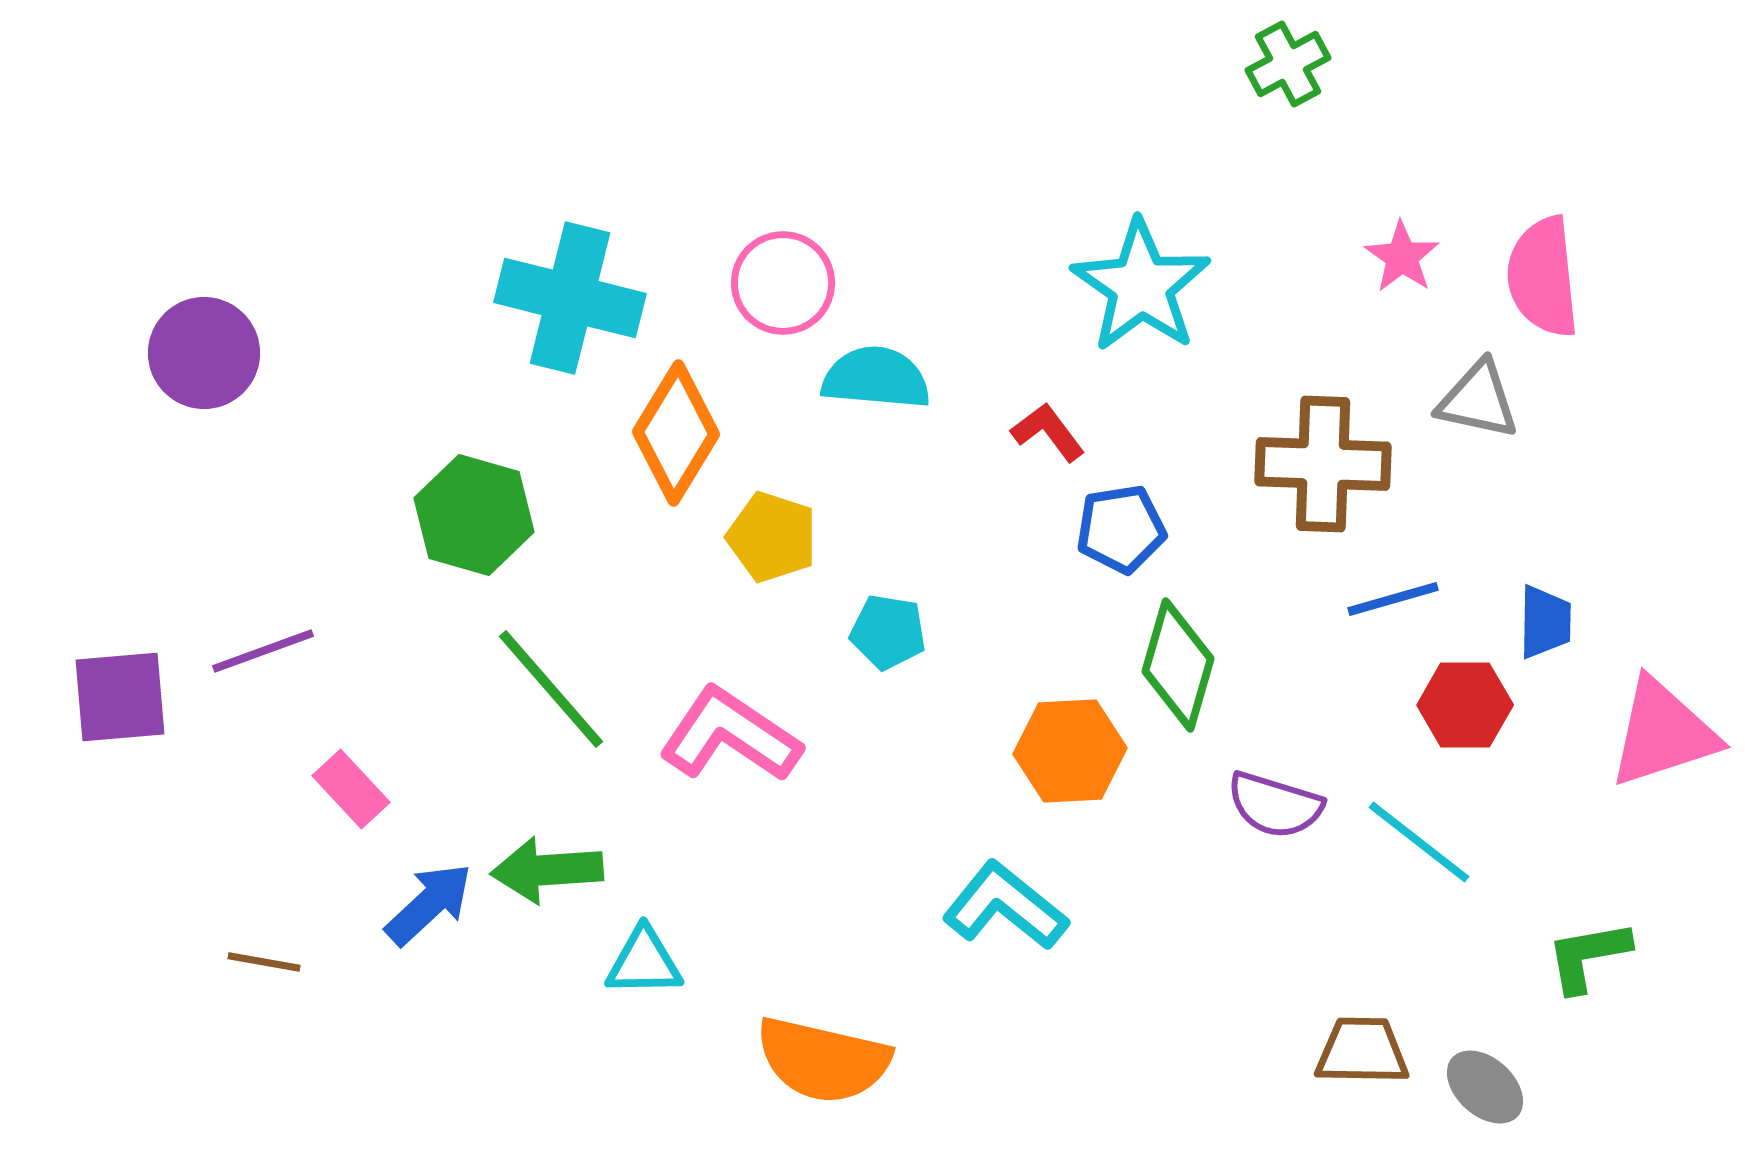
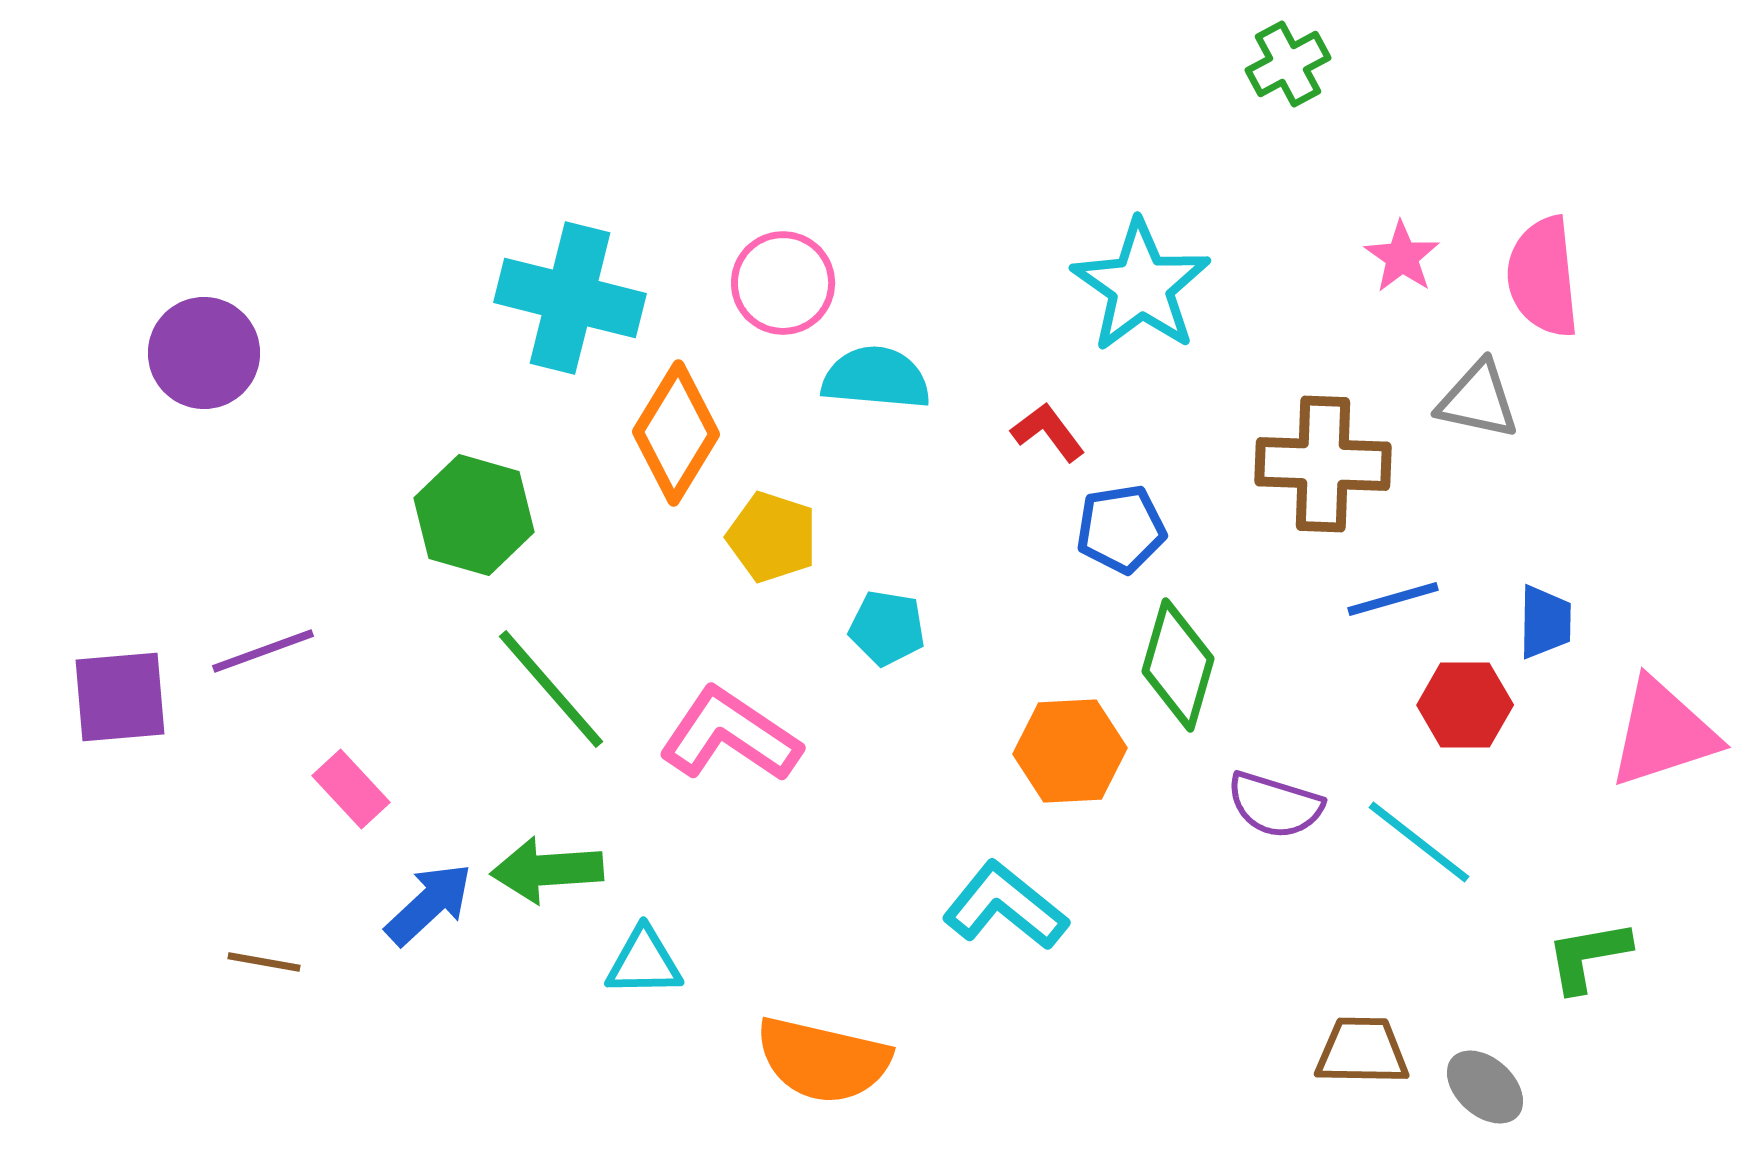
cyan pentagon: moved 1 px left, 4 px up
